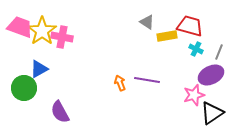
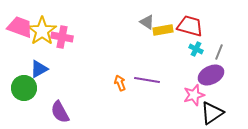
yellow rectangle: moved 4 px left, 6 px up
